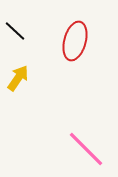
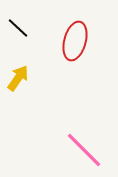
black line: moved 3 px right, 3 px up
pink line: moved 2 px left, 1 px down
